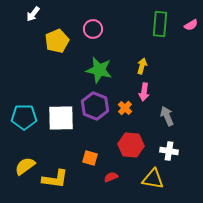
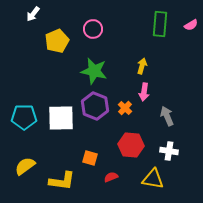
green star: moved 5 px left, 1 px down
yellow L-shape: moved 7 px right, 2 px down
